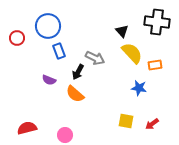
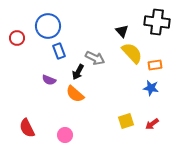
blue star: moved 12 px right
yellow square: rotated 28 degrees counterclockwise
red semicircle: rotated 102 degrees counterclockwise
